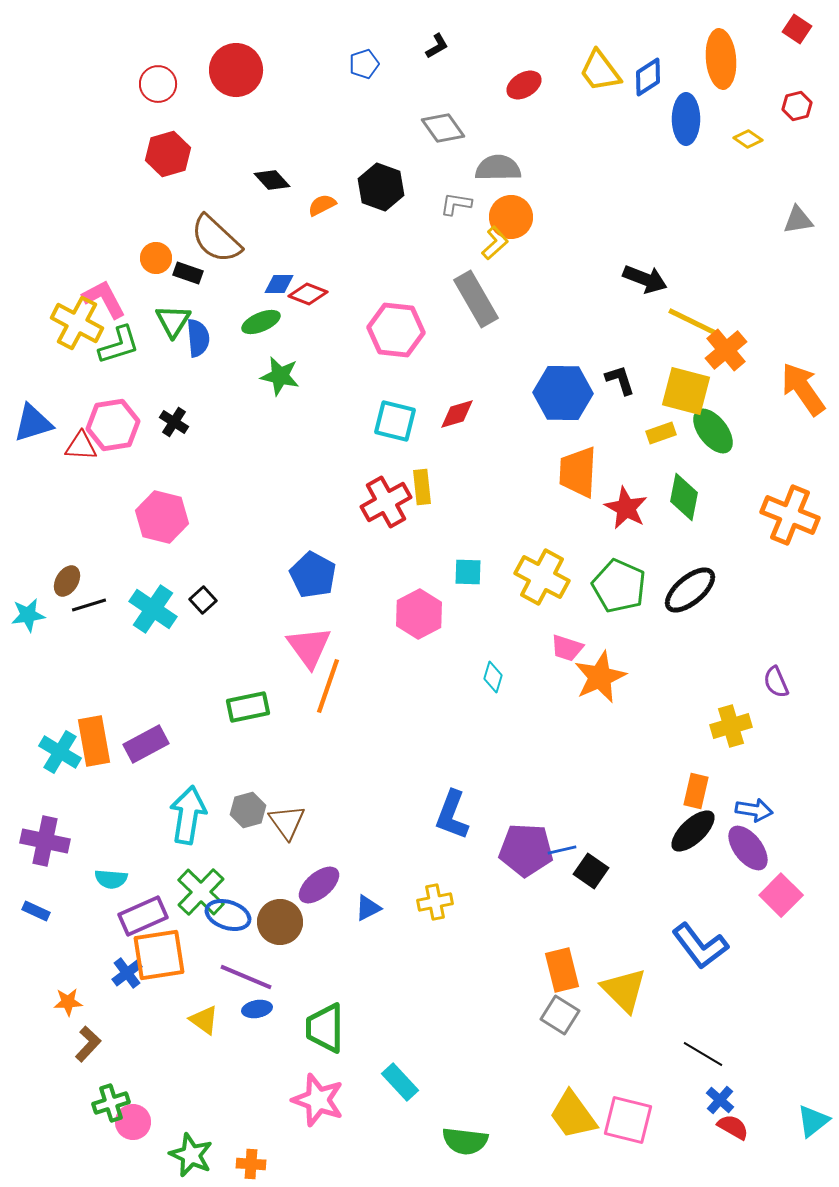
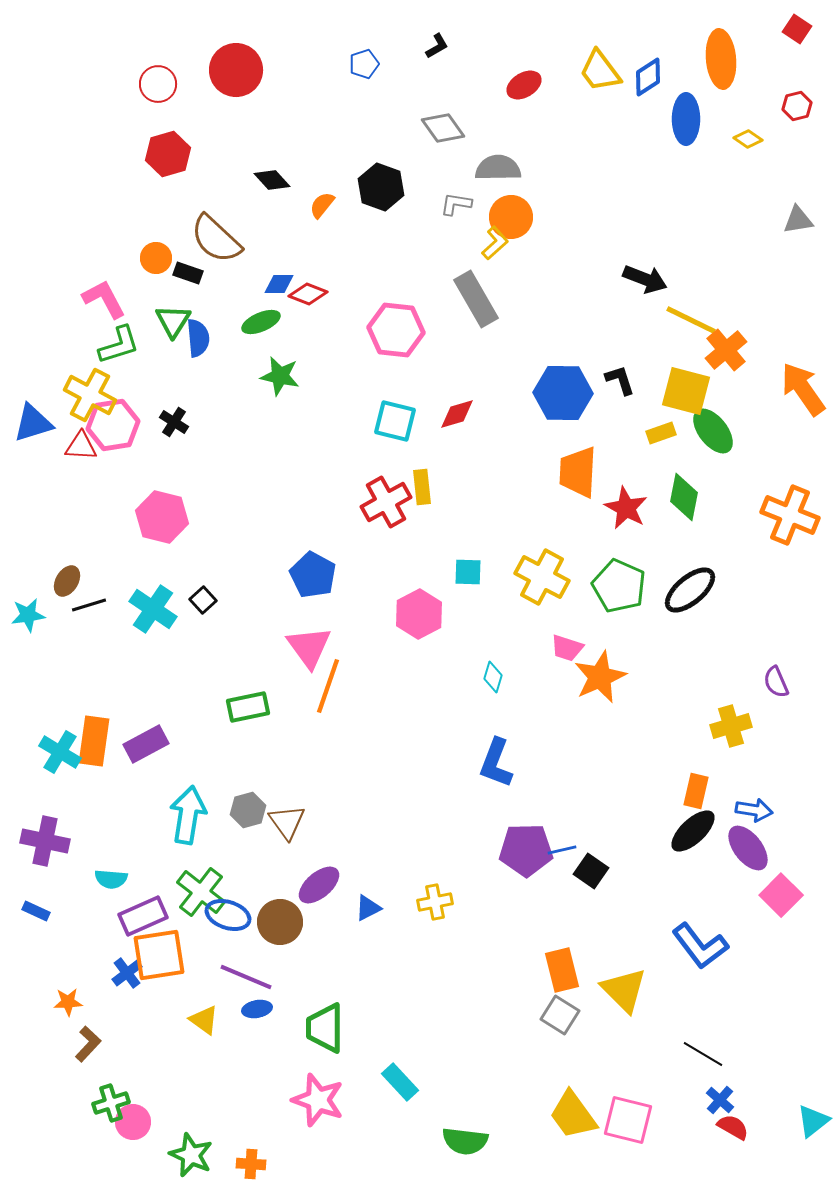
orange semicircle at (322, 205): rotated 24 degrees counterclockwise
yellow line at (693, 322): moved 2 px left, 2 px up
yellow cross at (77, 323): moved 13 px right, 72 px down
orange rectangle at (94, 741): rotated 18 degrees clockwise
blue L-shape at (452, 815): moved 44 px right, 52 px up
purple pentagon at (526, 850): rotated 4 degrees counterclockwise
green cross at (201, 892): rotated 6 degrees counterclockwise
